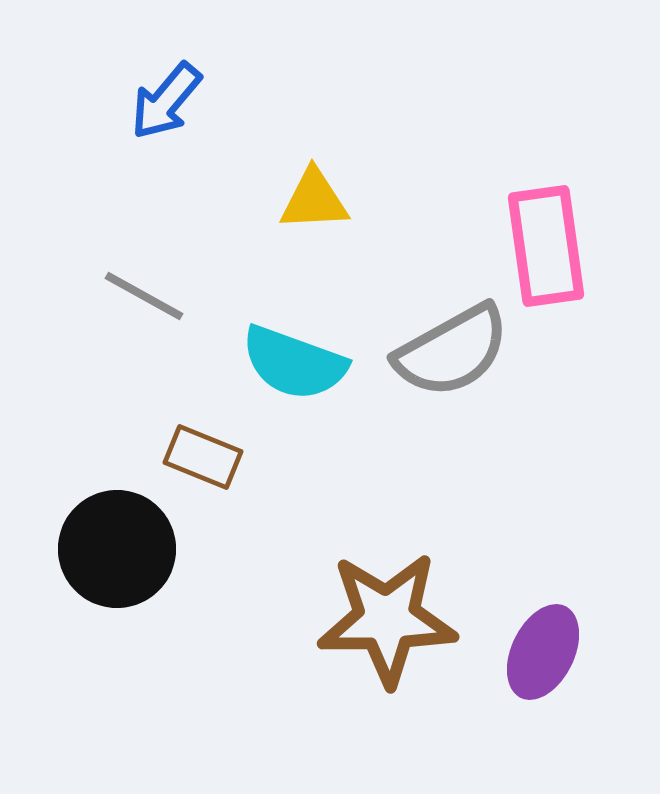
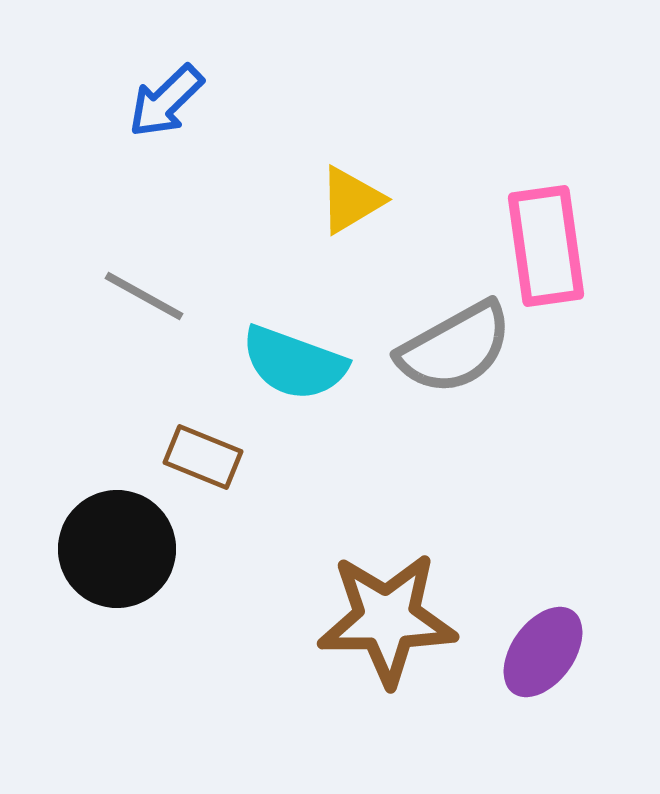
blue arrow: rotated 6 degrees clockwise
yellow triangle: moved 37 px right; rotated 28 degrees counterclockwise
gray semicircle: moved 3 px right, 3 px up
purple ellipse: rotated 10 degrees clockwise
